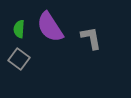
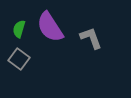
green semicircle: rotated 12 degrees clockwise
gray L-shape: rotated 10 degrees counterclockwise
